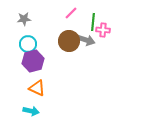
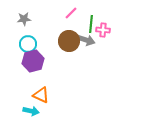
green line: moved 2 px left, 2 px down
orange triangle: moved 4 px right, 7 px down
